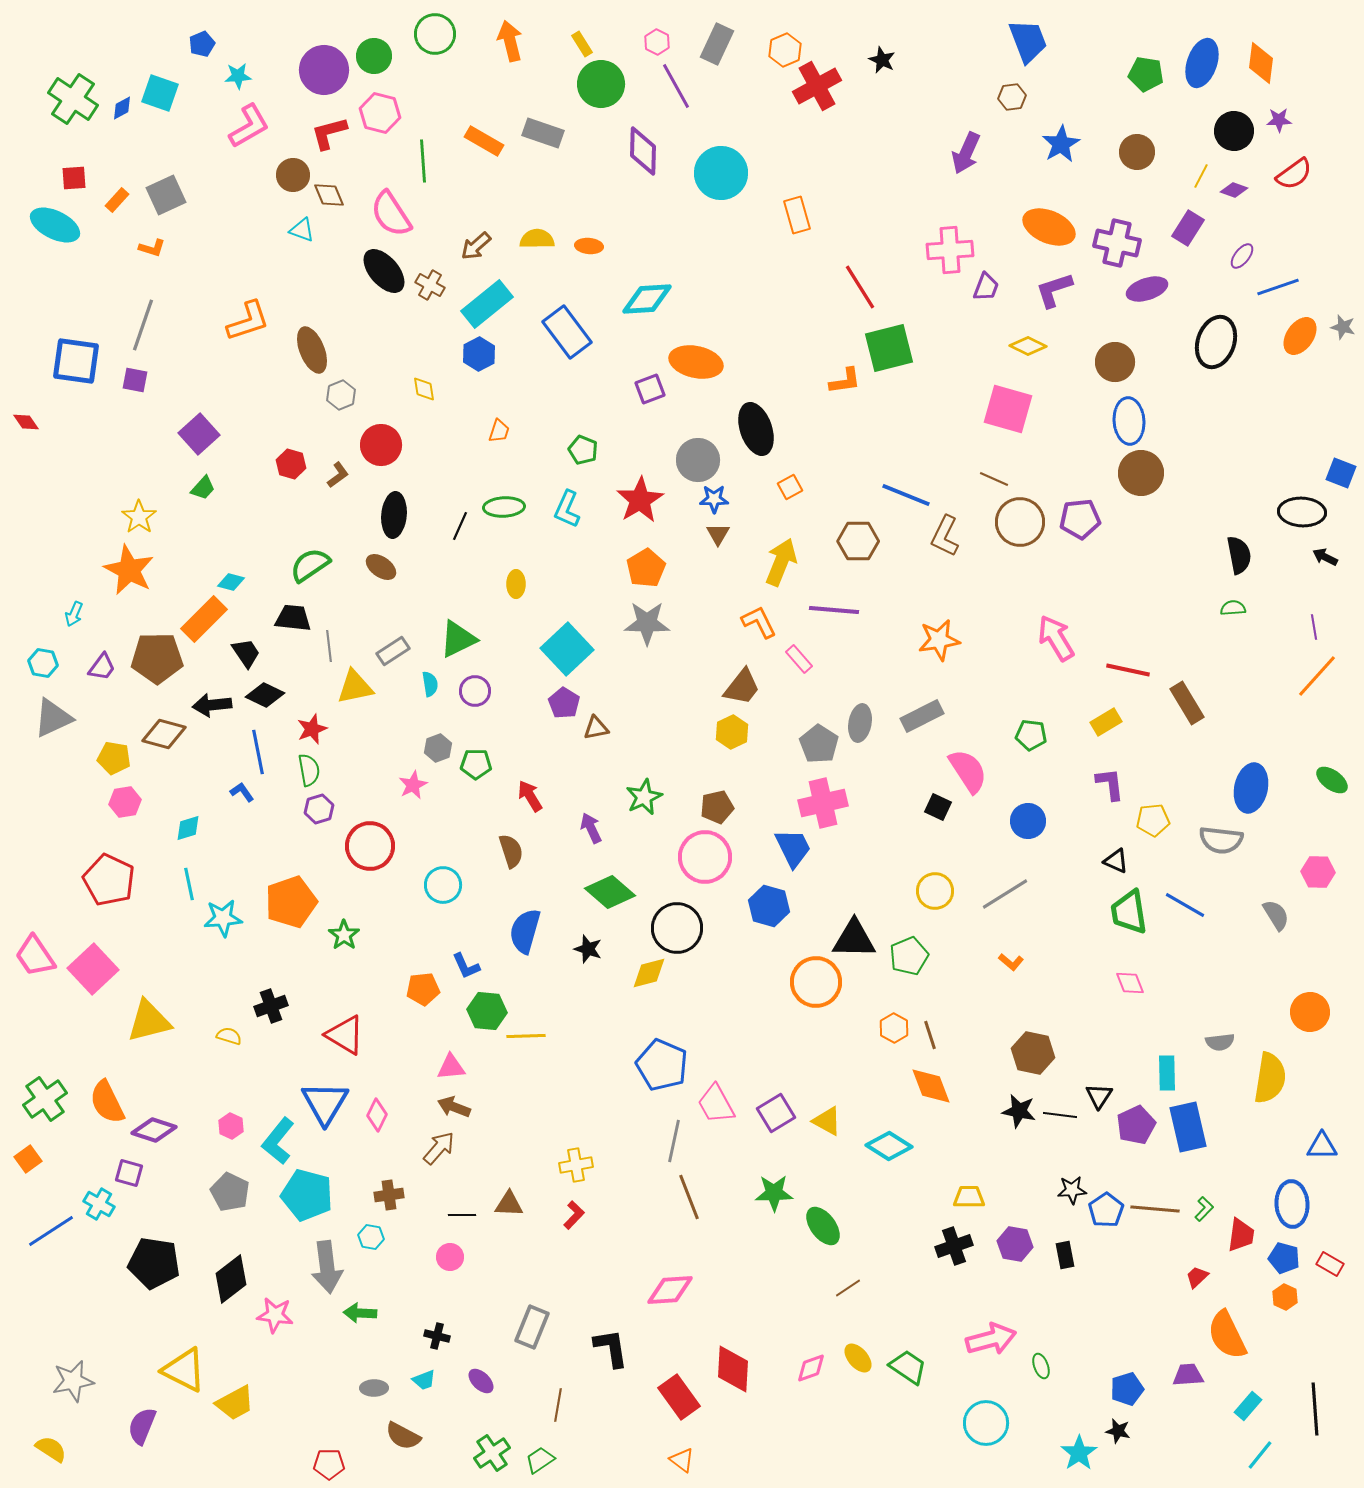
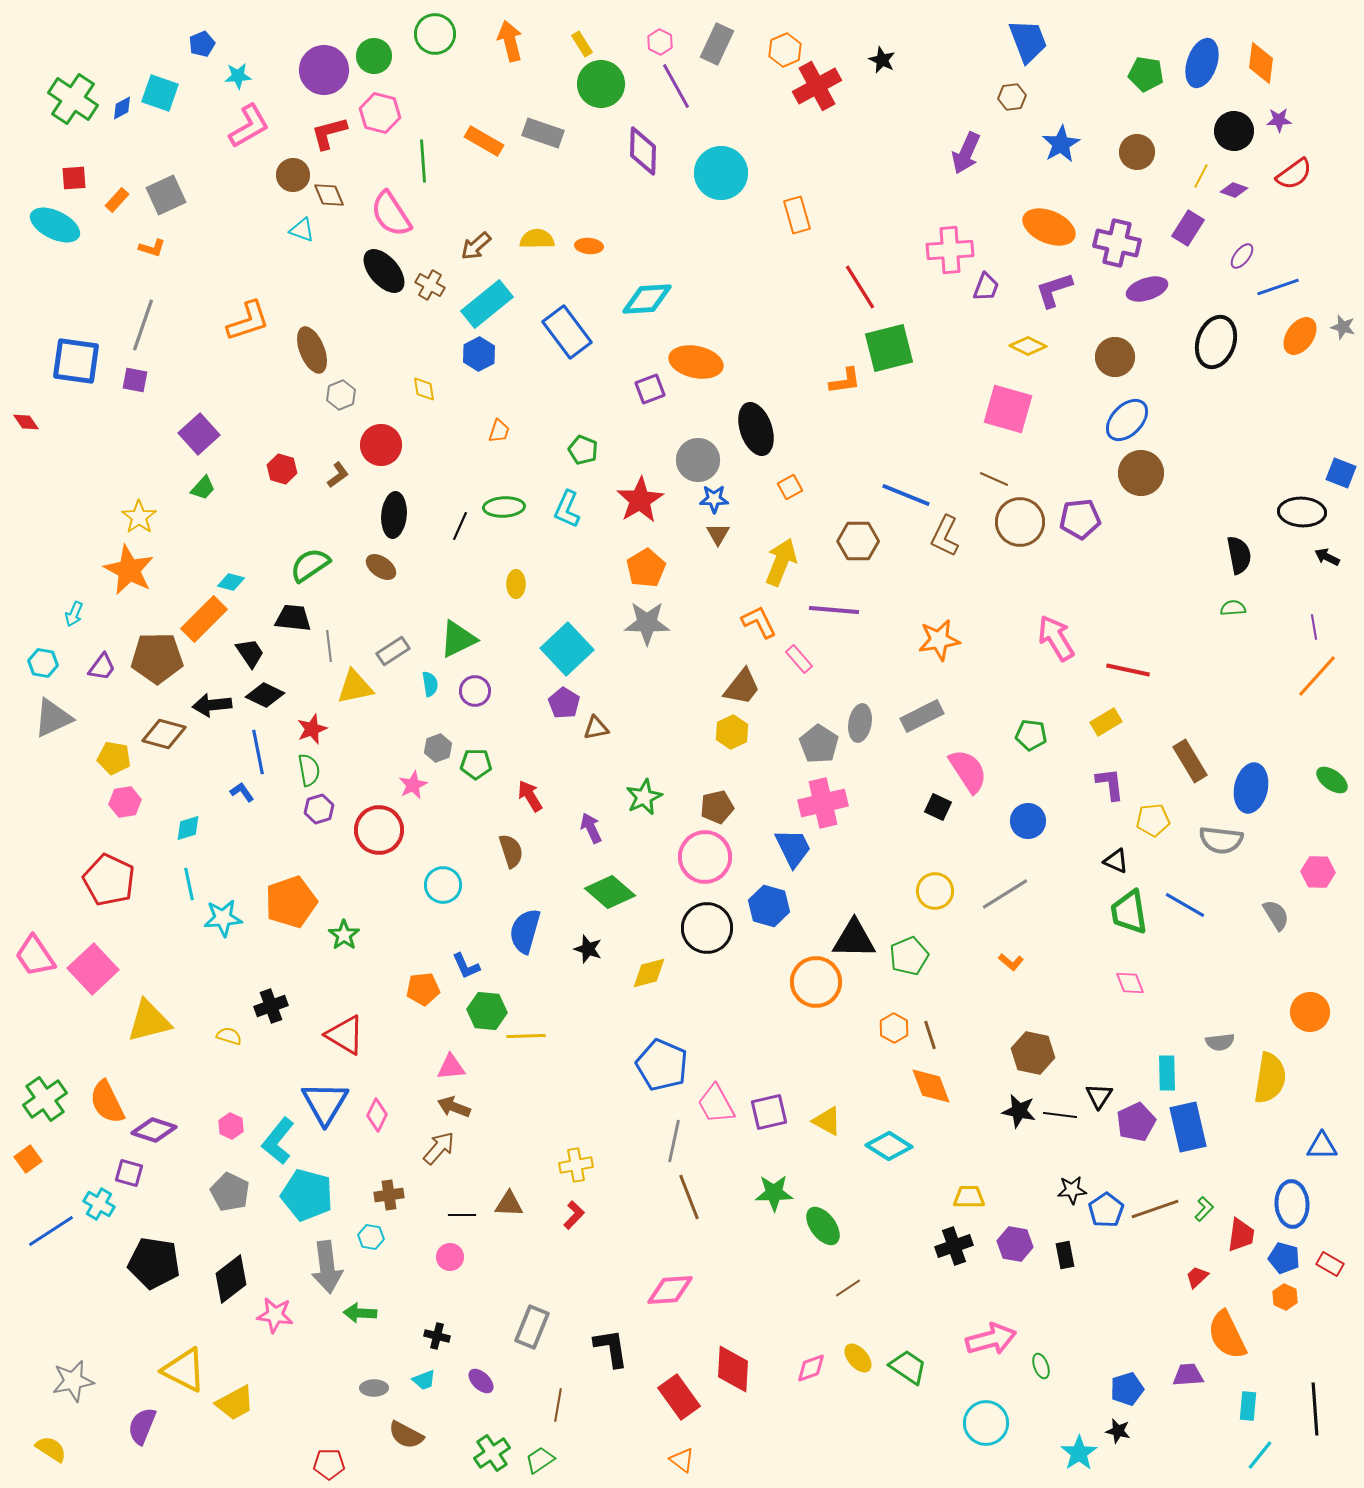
pink hexagon at (657, 42): moved 3 px right
brown circle at (1115, 362): moved 5 px up
blue ellipse at (1129, 421): moved 2 px left, 1 px up; rotated 48 degrees clockwise
red hexagon at (291, 464): moved 9 px left, 5 px down
black arrow at (1325, 557): moved 2 px right
black trapezoid at (246, 653): moved 4 px right
brown rectangle at (1187, 703): moved 3 px right, 58 px down
red circle at (370, 846): moved 9 px right, 16 px up
black circle at (677, 928): moved 30 px right
purple square at (776, 1113): moved 7 px left, 1 px up; rotated 18 degrees clockwise
purple pentagon at (1136, 1125): moved 3 px up
brown line at (1155, 1209): rotated 24 degrees counterclockwise
cyan rectangle at (1248, 1406): rotated 36 degrees counterclockwise
brown semicircle at (403, 1436): moved 3 px right, 1 px up
